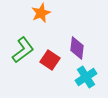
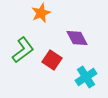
purple diamond: moved 10 px up; rotated 35 degrees counterclockwise
red square: moved 2 px right
